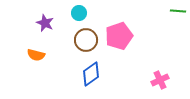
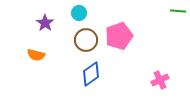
purple star: rotated 12 degrees clockwise
